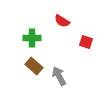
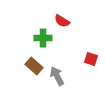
green cross: moved 11 px right
red square: moved 5 px right, 17 px down
gray arrow: moved 2 px left
